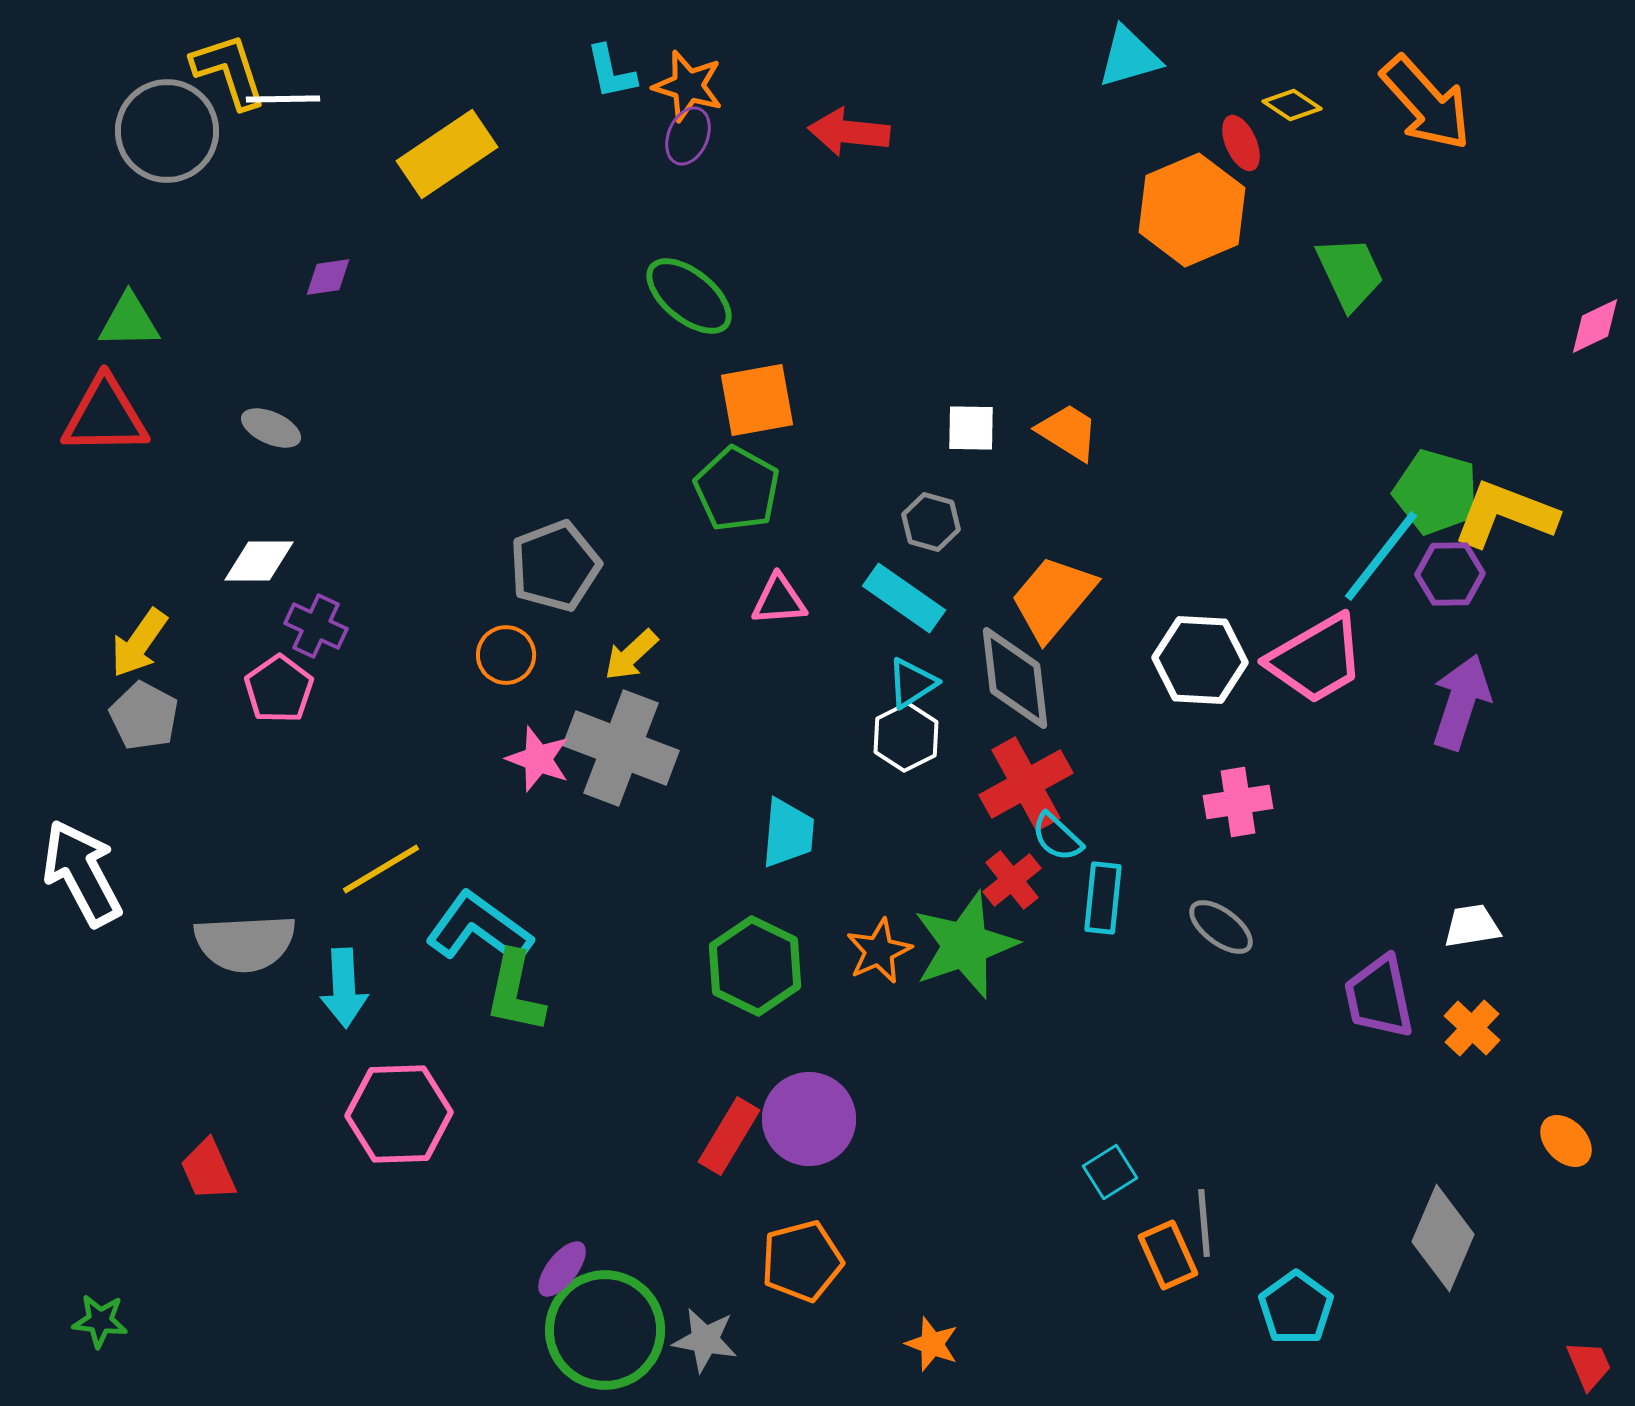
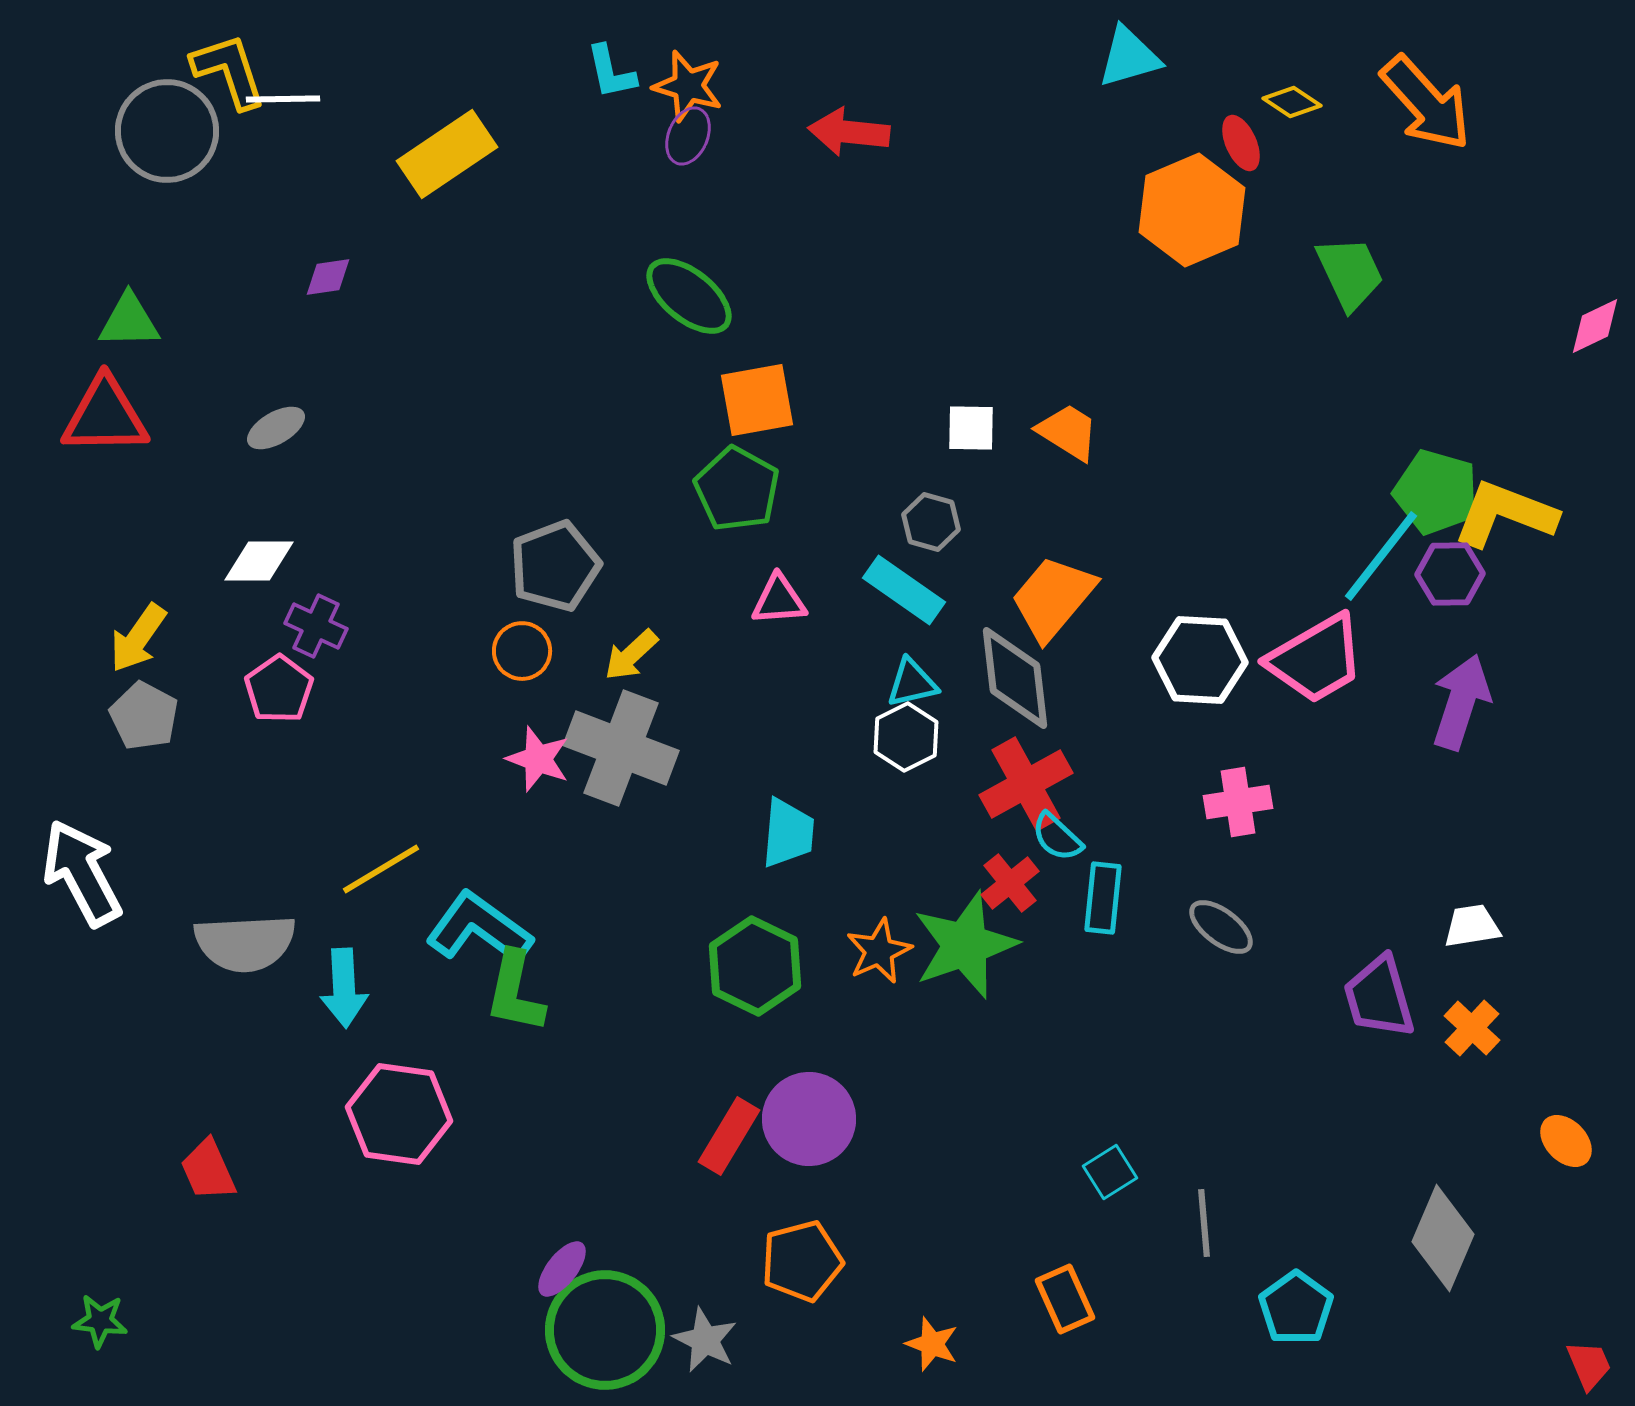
yellow diamond at (1292, 105): moved 3 px up
gray ellipse at (271, 428): moved 5 px right; rotated 54 degrees counterclockwise
cyan rectangle at (904, 598): moved 8 px up
yellow arrow at (139, 643): moved 1 px left, 5 px up
orange circle at (506, 655): moved 16 px right, 4 px up
cyan triangle at (912, 683): rotated 20 degrees clockwise
red cross at (1012, 880): moved 2 px left, 3 px down
purple trapezoid at (1379, 997): rotated 4 degrees counterclockwise
pink hexagon at (399, 1114): rotated 10 degrees clockwise
orange rectangle at (1168, 1255): moved 103 px left, 44 px down
gray star at (705, 1340): rotated 16 degrees clockwise
